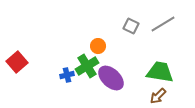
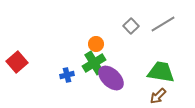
gray square: rotated 21 degrees clockwise
orange circle: moved 2 px left, 2 px up
green cross: moved 7 px right, 3 px up
green trapezoid: moved 1 px right
